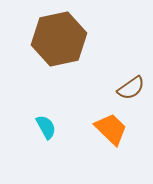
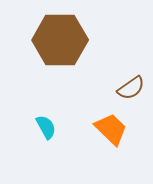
brown hexagon: moved 1 px right, 1 px down; rotated 12 degrees clockwise
